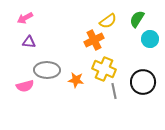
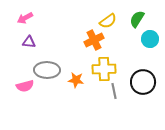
yellow cross: rotated 25 degrees counterclockwise
